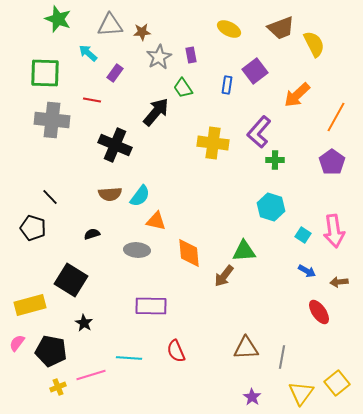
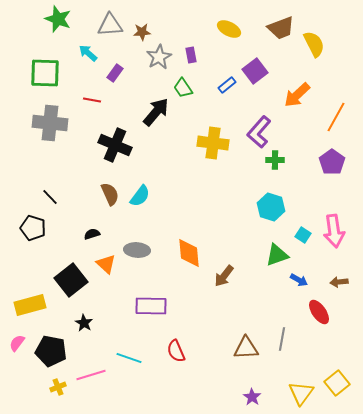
blue rectangle at (227, 85): rotated 42 degrees clockwise
gray cross at (52, 120): moved 2 px left, 3 px down
brown semicircle at (110, 194): rotated 110 degrees counterclockwise
orange triangle at (156, 221): moved 50 px left, 43 px down; rotated 30 degrees clockwise
green triangle at (244, 251): moved 33 px right, 4 px down; rotated 15 degrees counterclockwise
blue arrow at (307, 271): moved 8 px left, 9 px down
black square at (71, 280): rotated 20 degrees clockwise
gray line at (282, 357): moved 18 px up
cyan line at (129, 358): rotated 15 degrees clockwise
